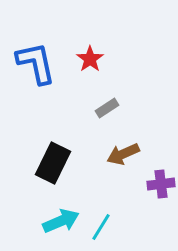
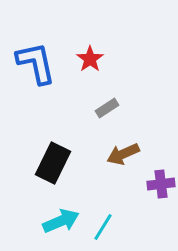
cyan line: moved 2 px right
